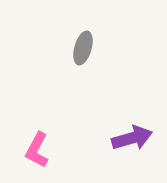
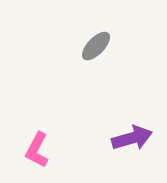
gray ellipse: moved 13 px right, 2 px up; rotated 28 degrees clockwise
